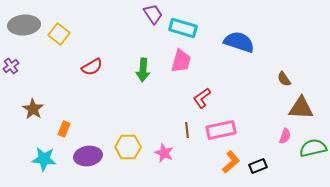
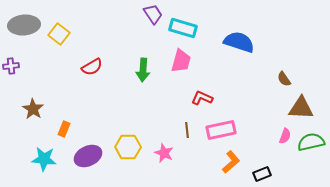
purple cross: rotated 28 degrees clockwise
red L-shape: rotated 60 degrees clockwise
green semicircle: moved 2 px left, 6 px up
purple ellipse: rotated 16 degrees counterclockwise
black rectangle: moved 4 px right, 8 px down
